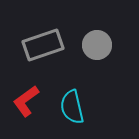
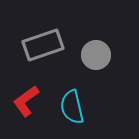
gray circle: moved 1 px left, 10 px down
